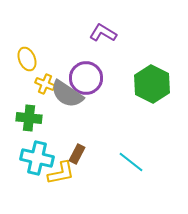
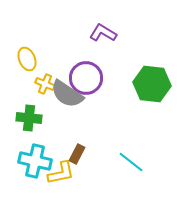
green hexagon: rotated 21 degrees counterclockwise
cyan cross: moved 2 px left, 3 px down
